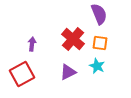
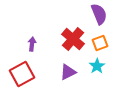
orange square: rotated 28 degrees counterclockwise
cyan star: rotated 14 degrees clockwise
